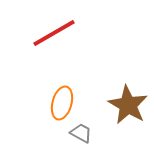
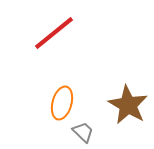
red line: rotated 9 degrees counterclockwise
gray trapezoid: moved 2 px right, 1 px up; rotated 15 degrees clockwise
